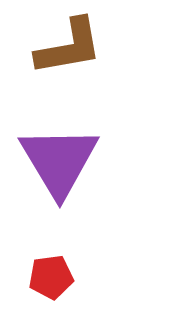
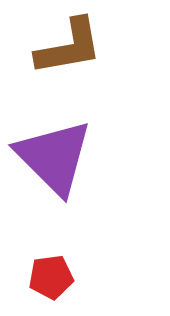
purple triangle: moved 5 px left, 4 px up; rotated 14 degrees counterclockwise
